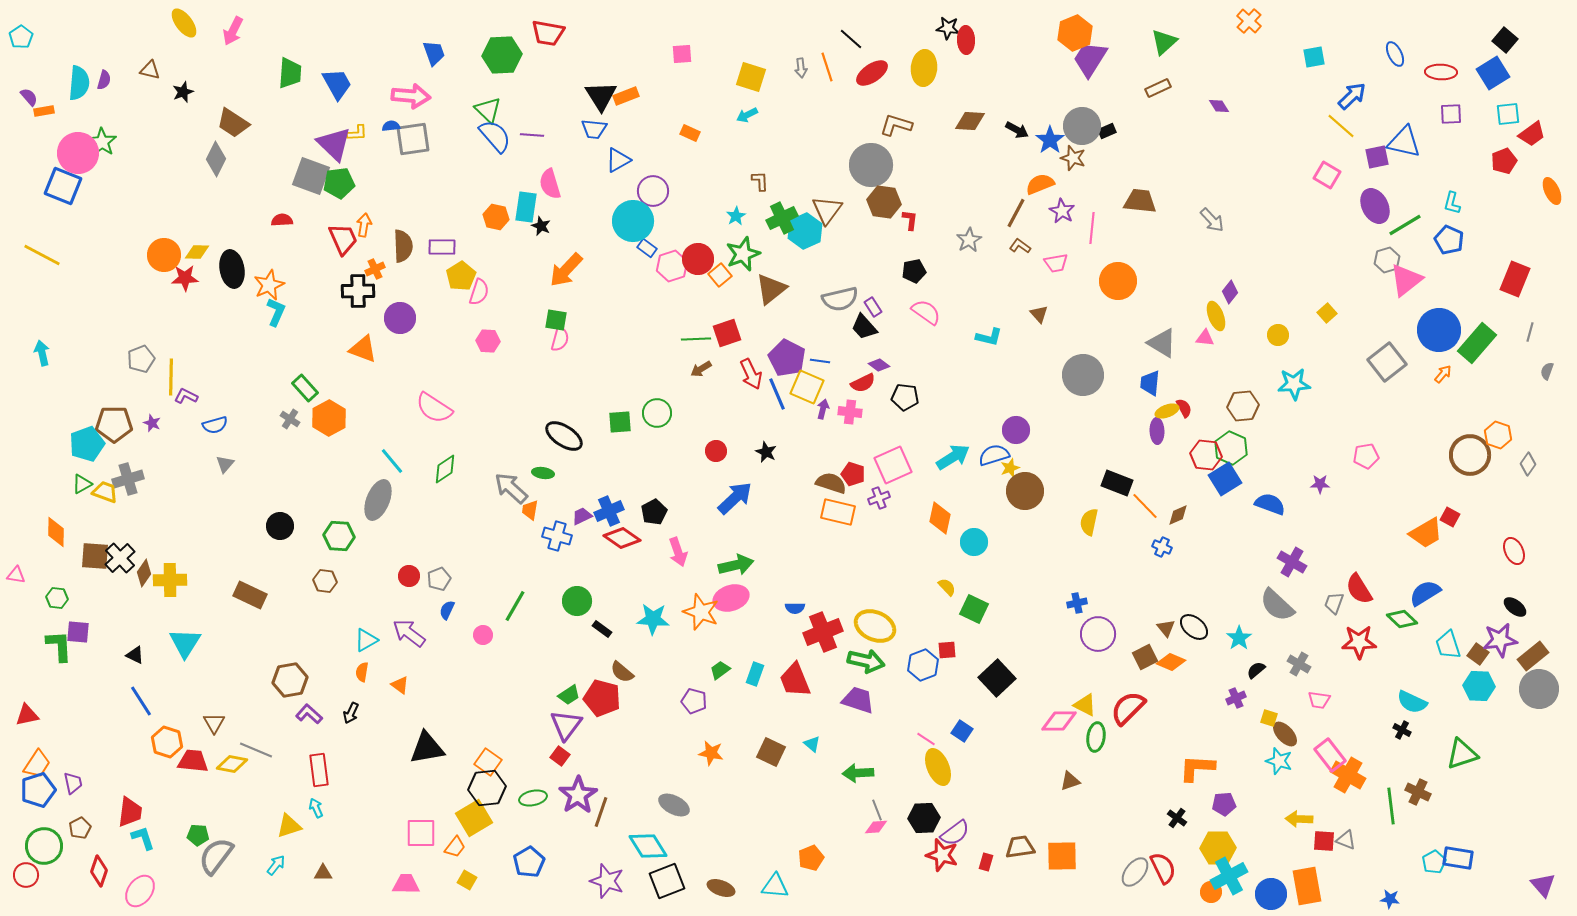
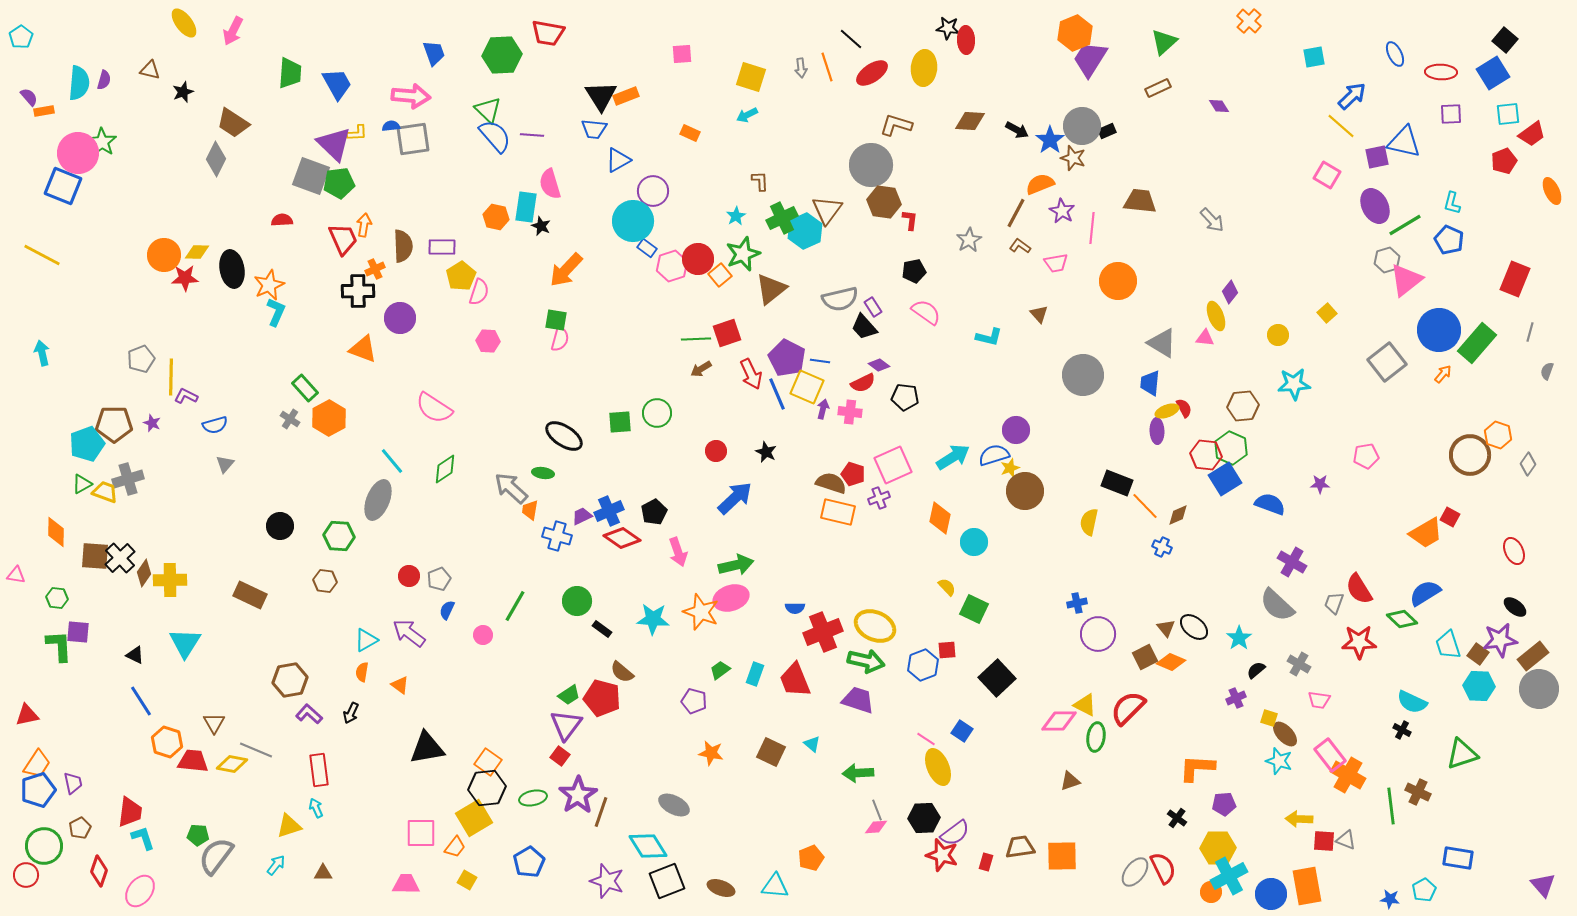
cyan pentagon at (1434, 862): moved 10 px left, 28 px down
